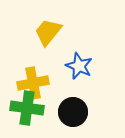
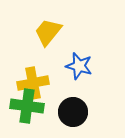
blue star: rotated 8 degrees counterclockwise
green cross: moved 2 px up
